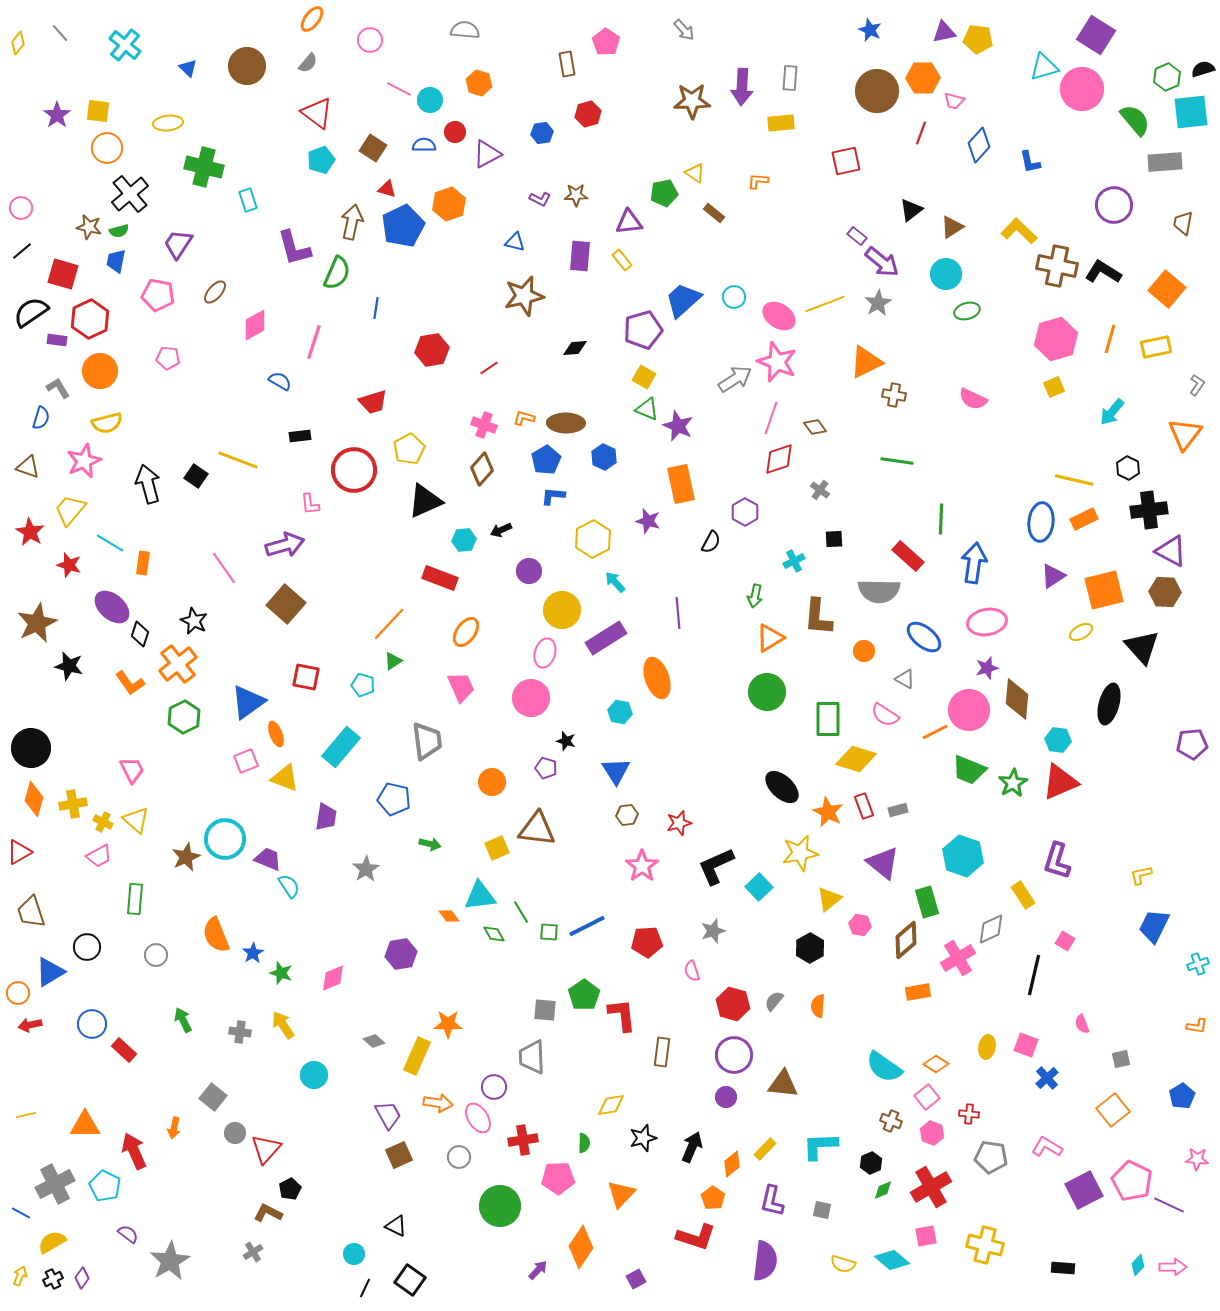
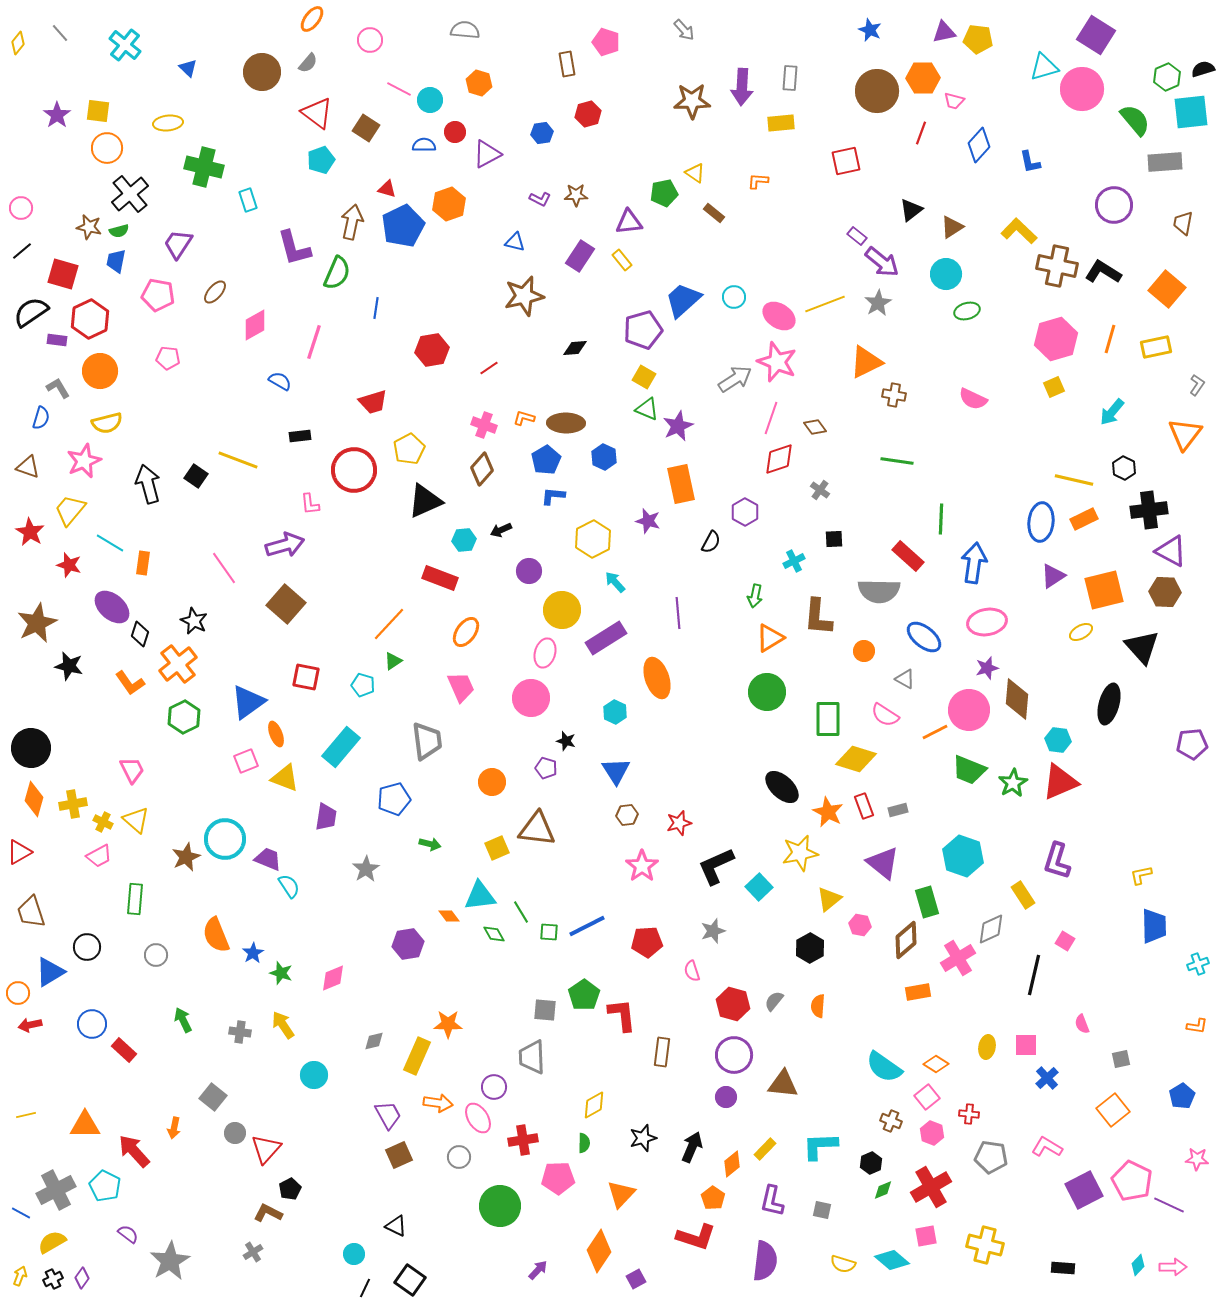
pink pentagon at (606, 42): rotated 16 degrees counterclockwise
brown circle at (247, 66): moved 15 px right, 6 px down
brown square at (373, 148): moved 7 px left, 20 px up
purple rectangle at (580, 256): rotated 28 degrees clockwise
purple star at (678, 426): rotated 24 degrees clockwise
black hexagon at (1128, 468): moved 4 px left
cyan hexagon at (620, 712): moved 5 px left; rotated 15 degrees clockwise
blue pentagon at (394, 799): rotated 28 degrees counterclockwise
blue trapezoid at (1154, 926): rotated 153 degrees clockwise
purple hexagon at (401, 954): moved 7 px right, 10 px up
gray diamond at (374, 1041): rotated 55 degrees counterclockwise
pink square at (1026, 1045): rotated 20 degrees counterclockwise
yellow diamond at (611, 1105): moved 17 px left; rotated 20 degrees counterclockwise
red arrow at (134, 1151): rotated 18 degrees counterclockwise
gray cross at (55, 1184): moved 1 px right, 6 px down
orange diamond at (581, 1247): moved 18 px right, 4 px down
